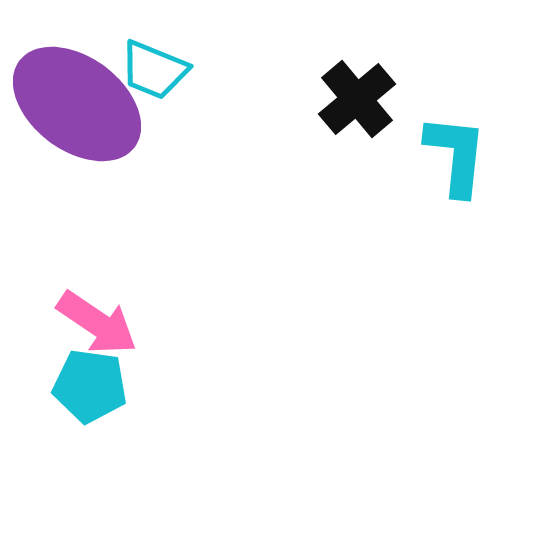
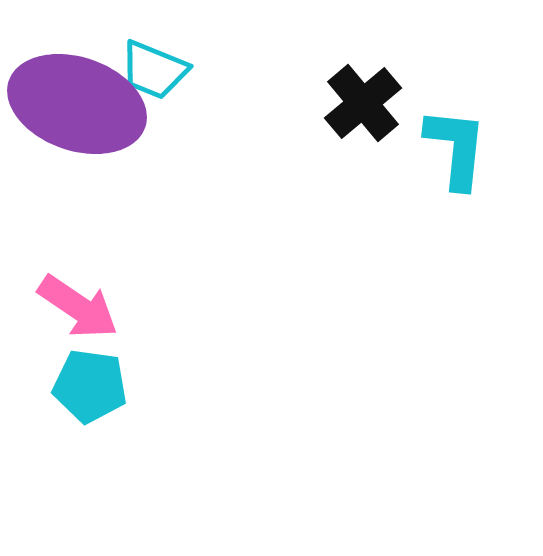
black cross: moved 6 px right, 4 px down
purple ellipse: rotated 18 degrees counterclockwise
cyan L-shape: moved 7 px up
pink arrow: moved 19 px left, 16 px up
